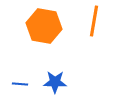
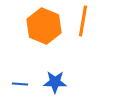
orange line: moved 11 px left
orange hexagon: rotated 12 degrees clockwise
